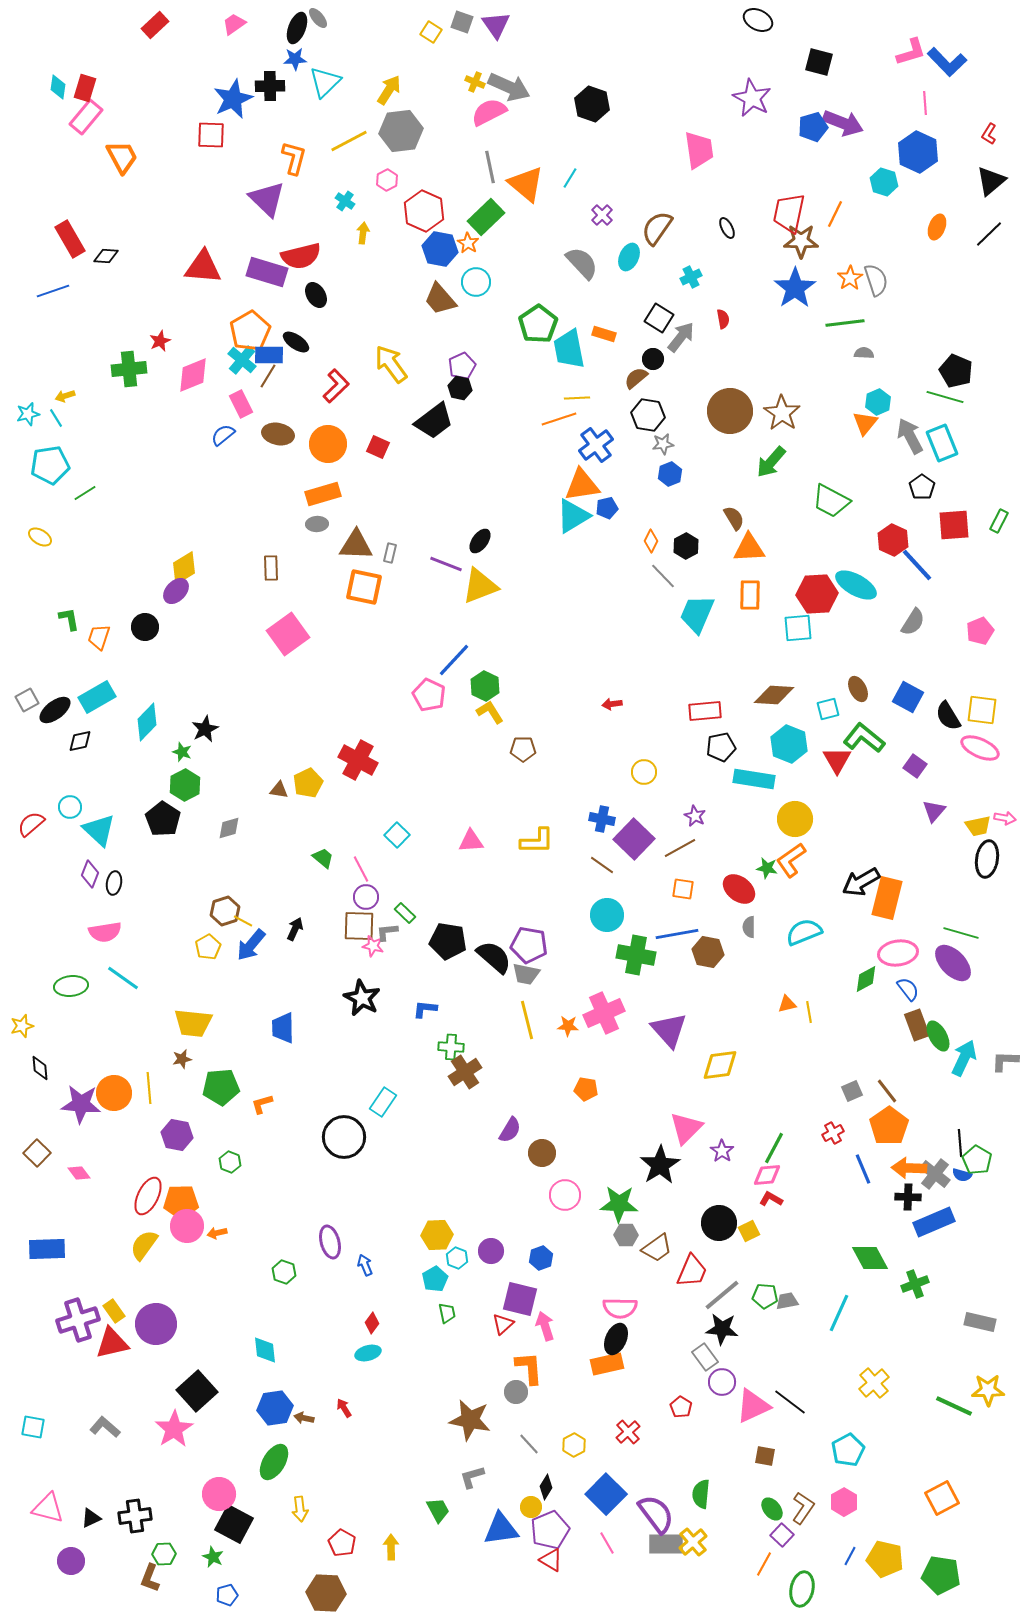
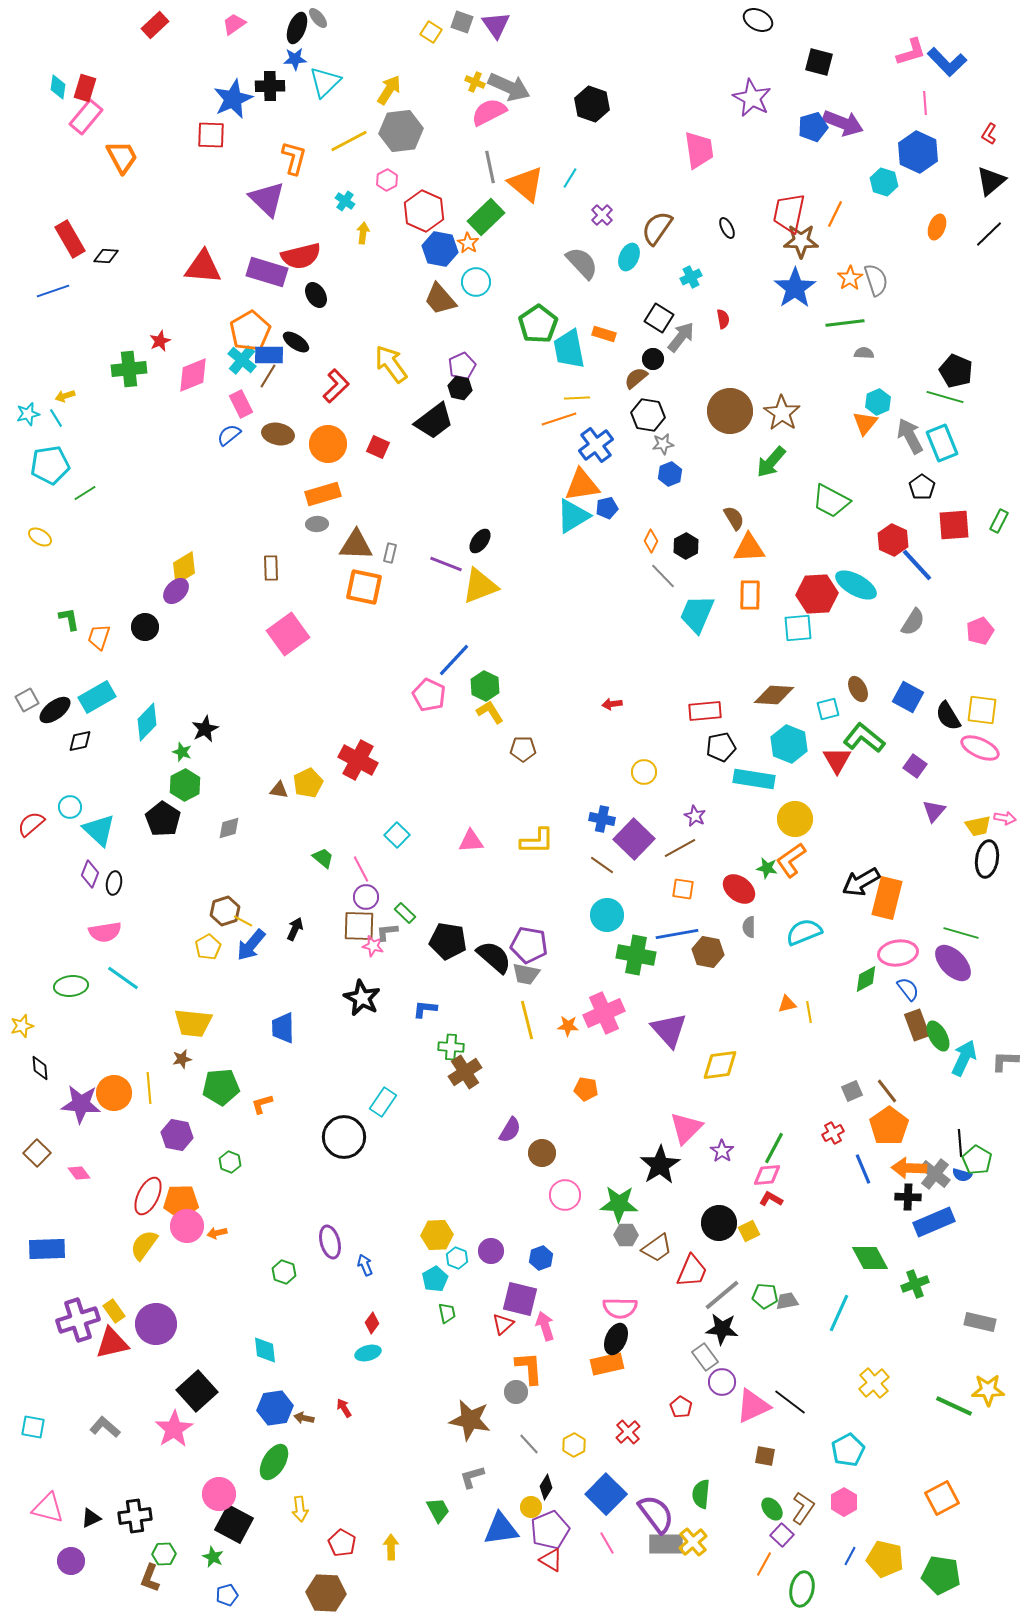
blue semicircle at (223, 435): moved 6 px right
